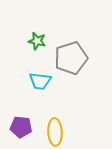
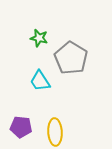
green star: moved 2 px right, 3 px up
gray pentagon: rotated 24 degrees counterclockwise
cyan trapezoid: rotated 50 degrees clockwise
